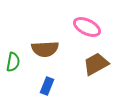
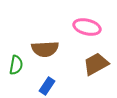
pink ellipse: rotated 12 degrees counterclockwise
green semicircle: moved 3 px right, 3 px down
blue rectangle: rotated 12 degrees clockwise
